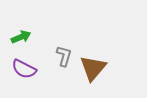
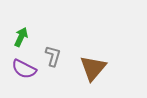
green arrow: rotated 42 degrees counterclockwise
gray L-shape: moved 11 px left
